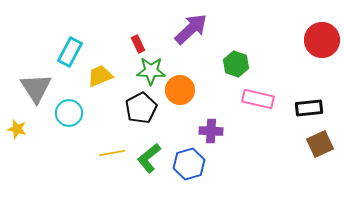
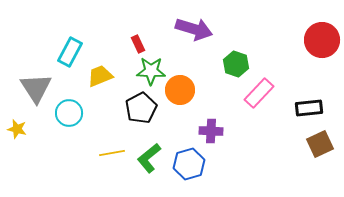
purple arrow: moved 3 px right; rotated 60 degrees clockwise
pink rectangle: moved 1 px right, 6 px up; rotated 60 degrees counterclockwise
